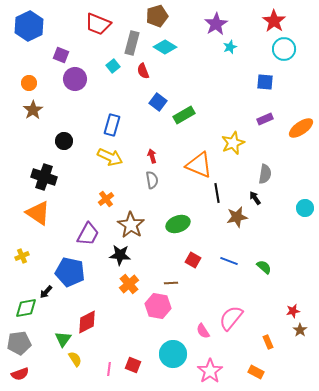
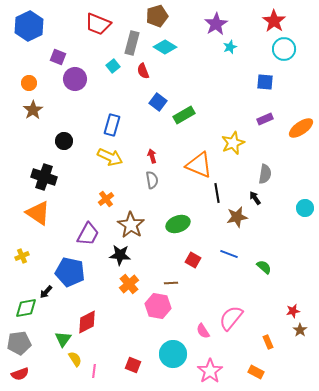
purple square at (61, 55): moved 3 px left, 2 px down
blue line at (229, 261): moved 7 px up
pink line at (109, 369): moved 15 px left, 2 px down
